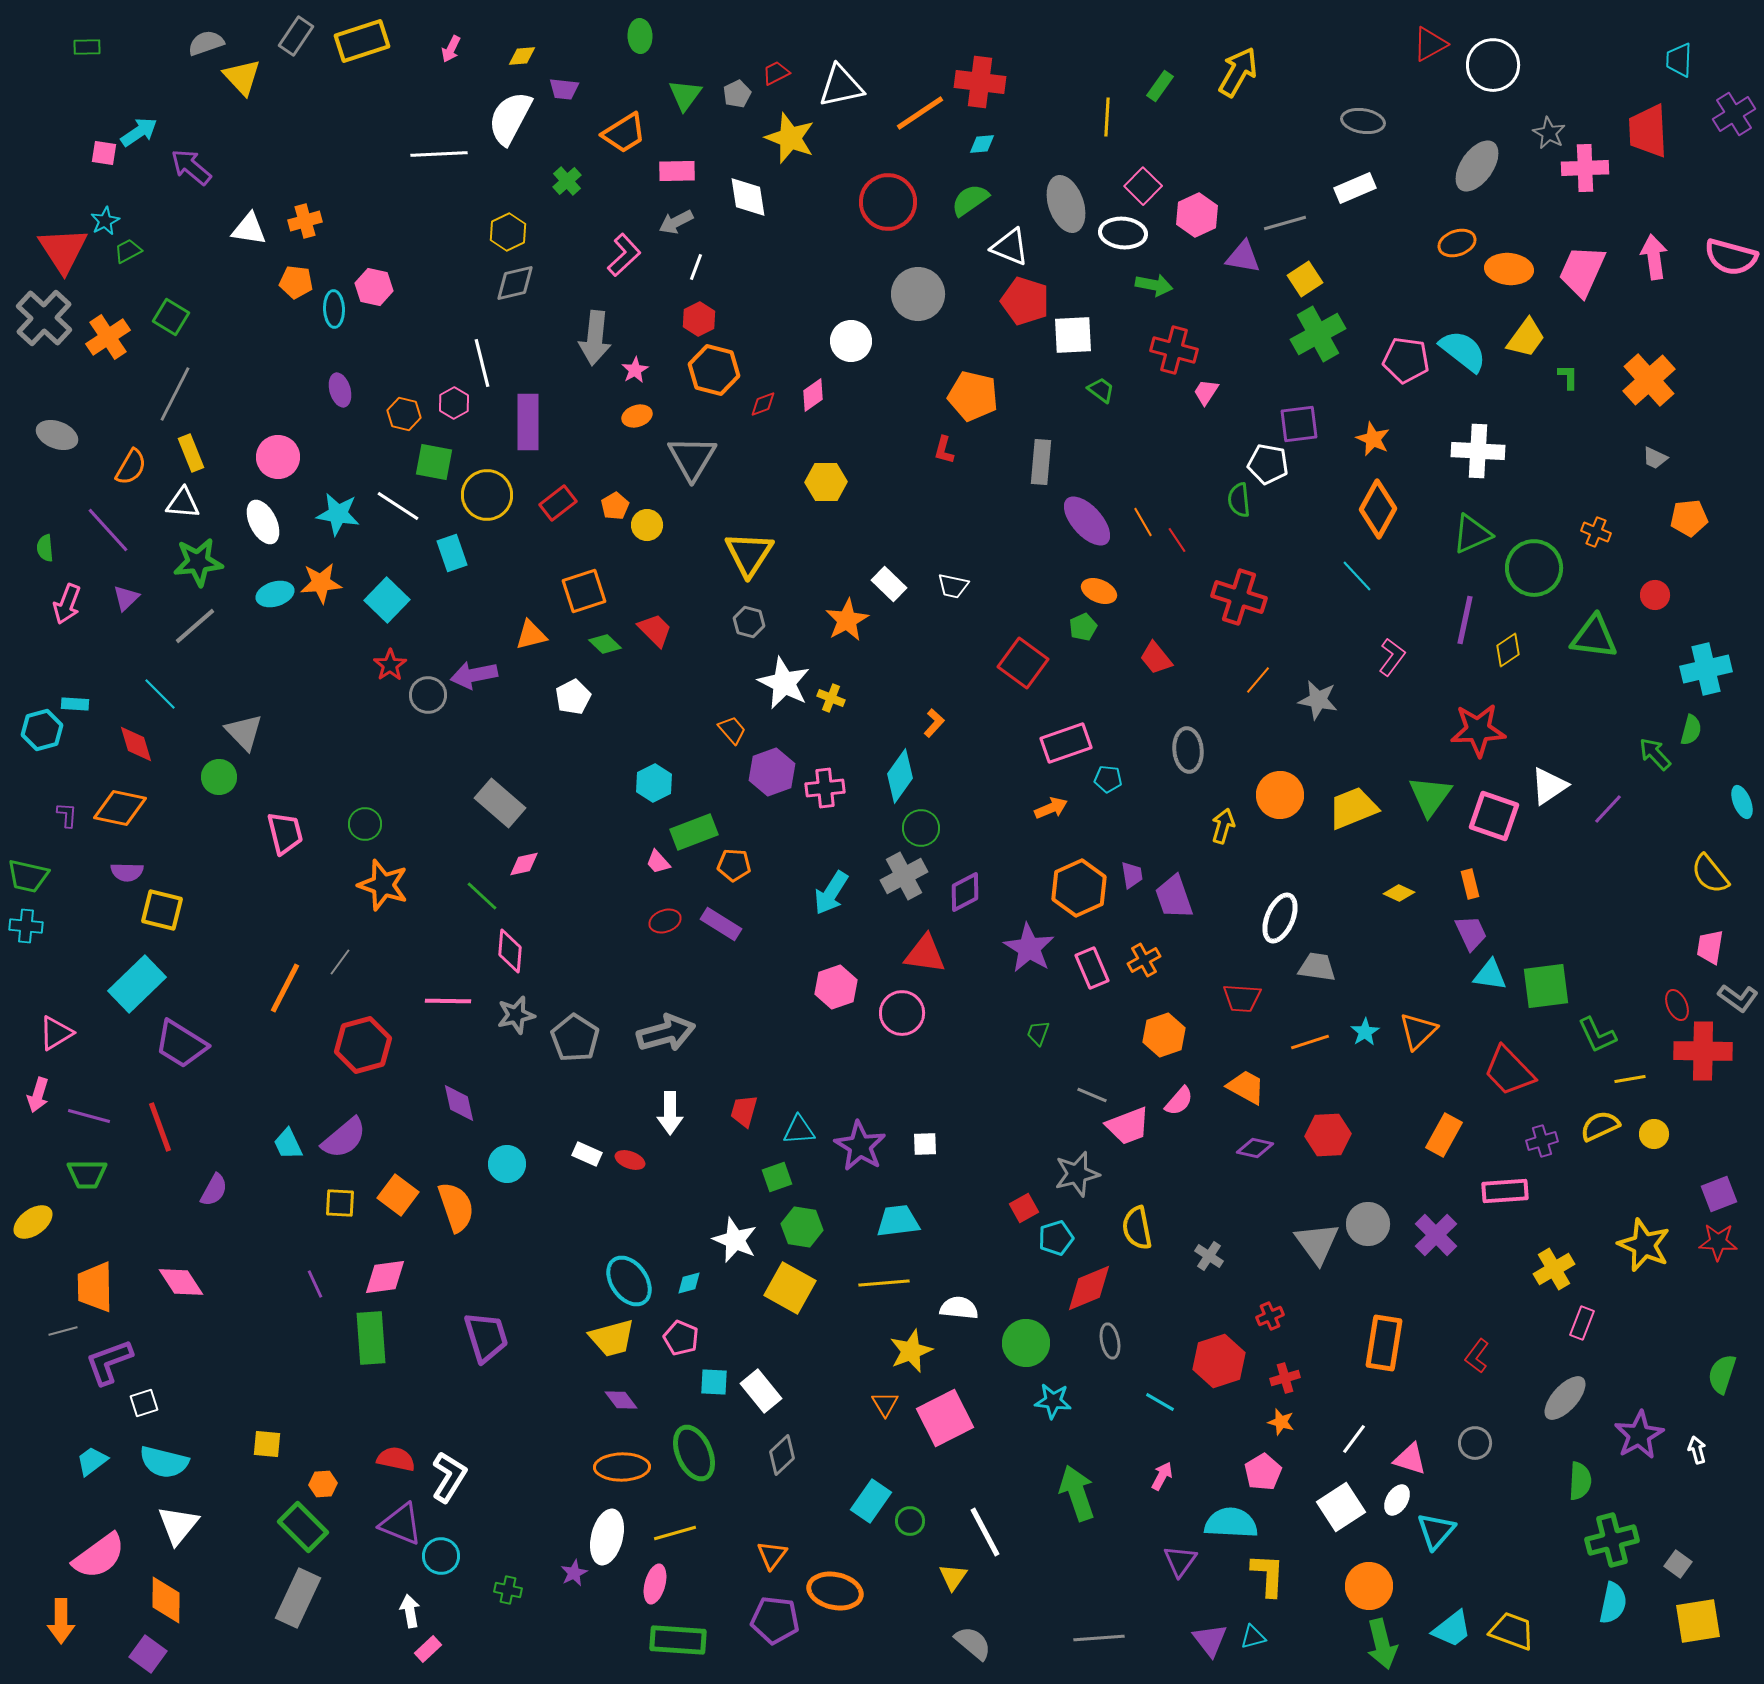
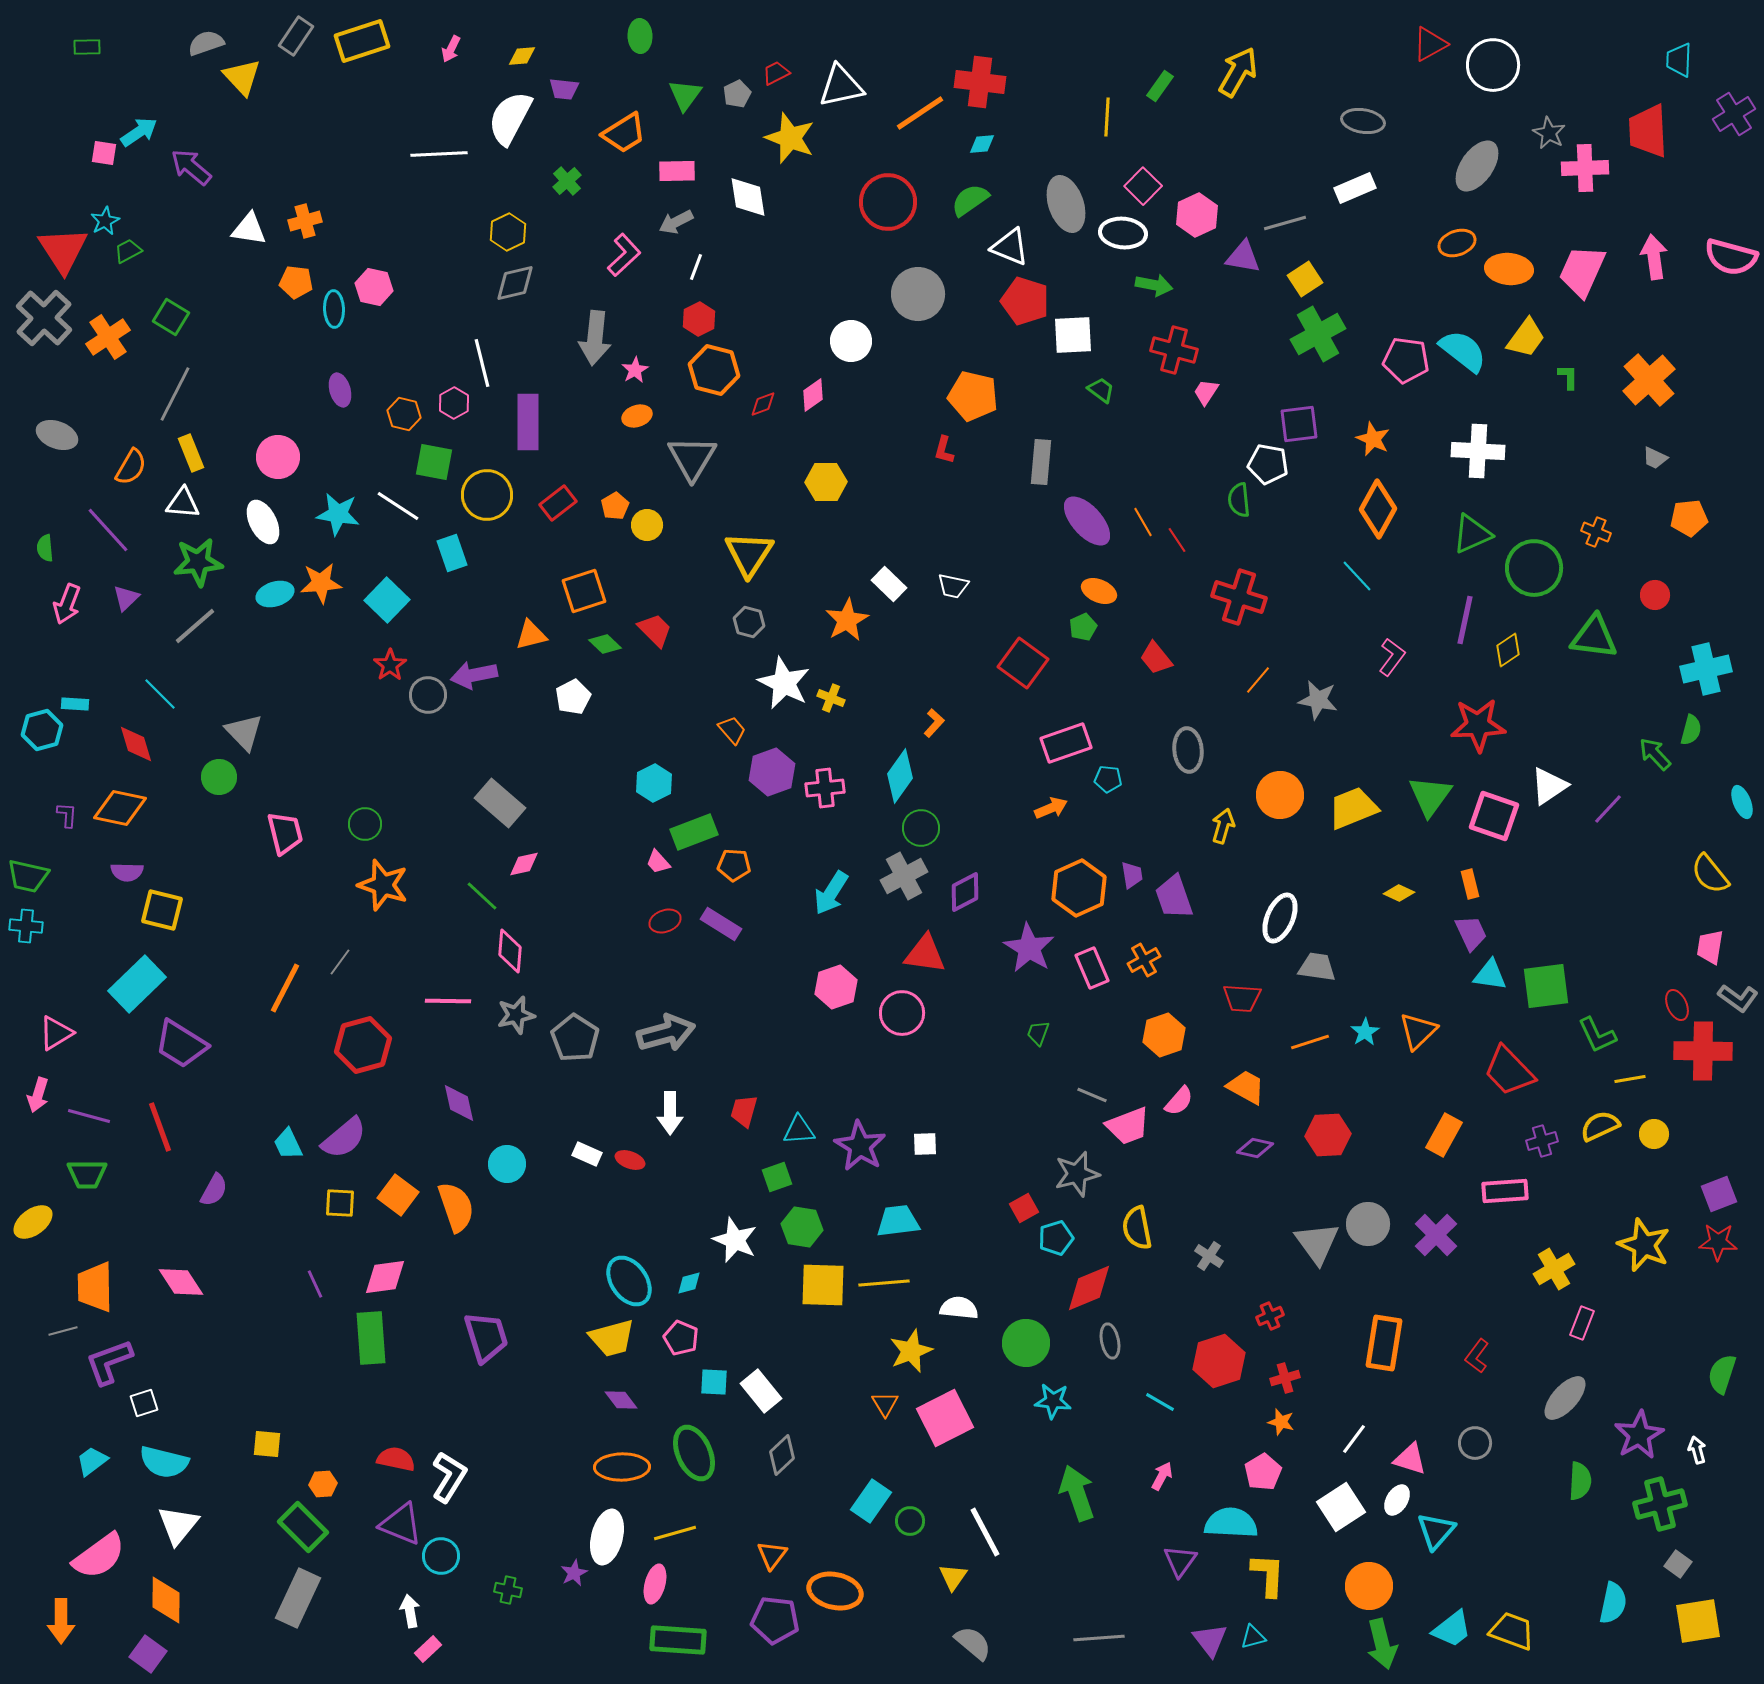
red star at (1478, 730): moved 5 px up
yellow square at (790, 1288): moved 33 px right, 3 px up; rotated 27 degrees counterclockwise
green cross at (1612, 1540): moved 48 px right, 36 px up
